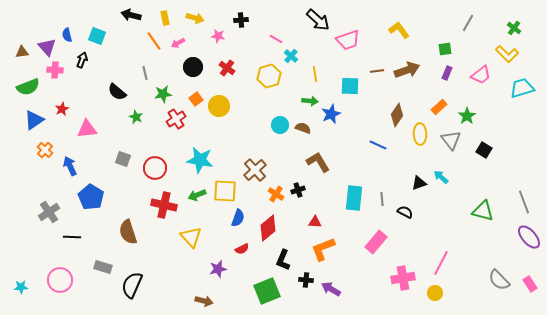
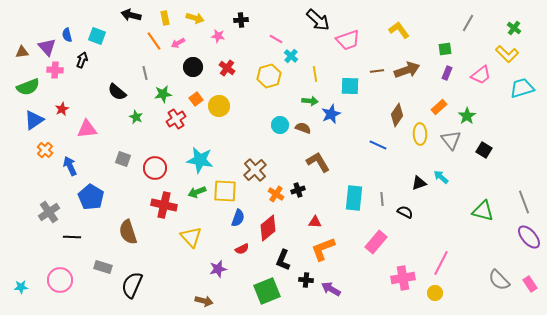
green arrow at (197, 195): moved 3 px up
